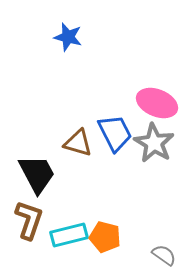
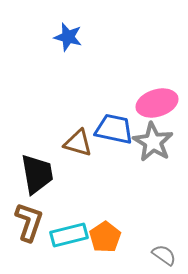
pink ellipse: rotated 39 degrees counterclockwise
blue trapezoid: moved 1 px left, 4 px up; rotated 51 degrees counterclockwise
gray star: moved 1 px left, 1 px up
black trapezoid: rotated 18 degrees clockwise
brown L-shape: moved 2 px down
orange pentagon: rotated 24 degrees clockwise
